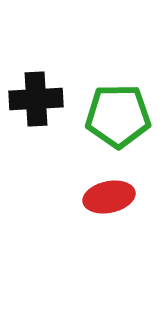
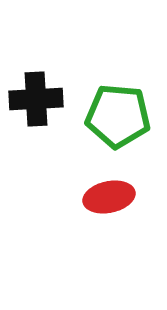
green pentagon: rotated 6 degrees clockwise
